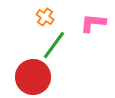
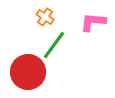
pink L-shape: moved 1 px up
red circle: moved 5 px left, 5 px up
